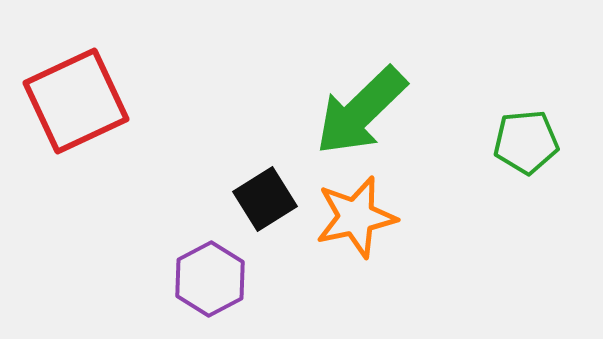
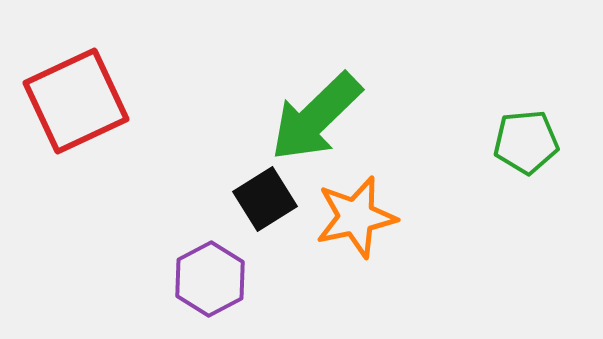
green arrow: moved 45 px left, 6 px down
